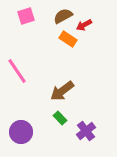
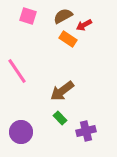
pink square: moved 2 px right; rotated 36 degrees clockwise
purple cross: rotated 24 degrees clockwise
